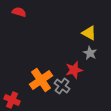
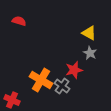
red semicircle: moved 9 px down
orange cross: rotated 25 degrees counterclockwise
